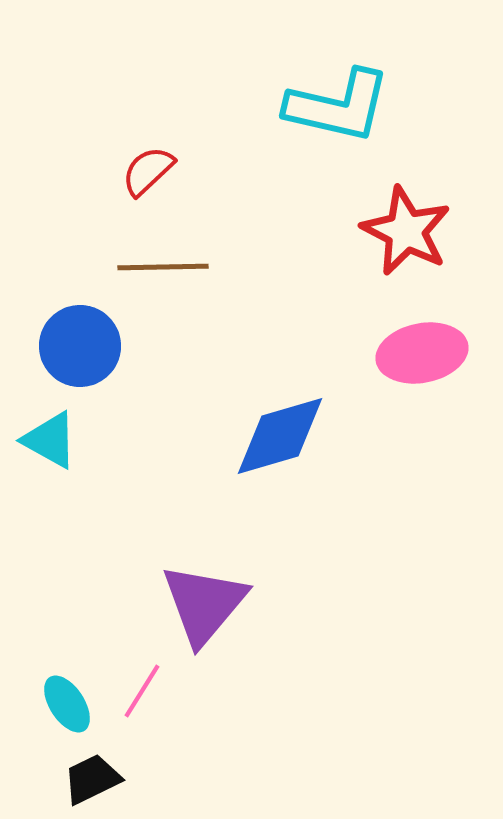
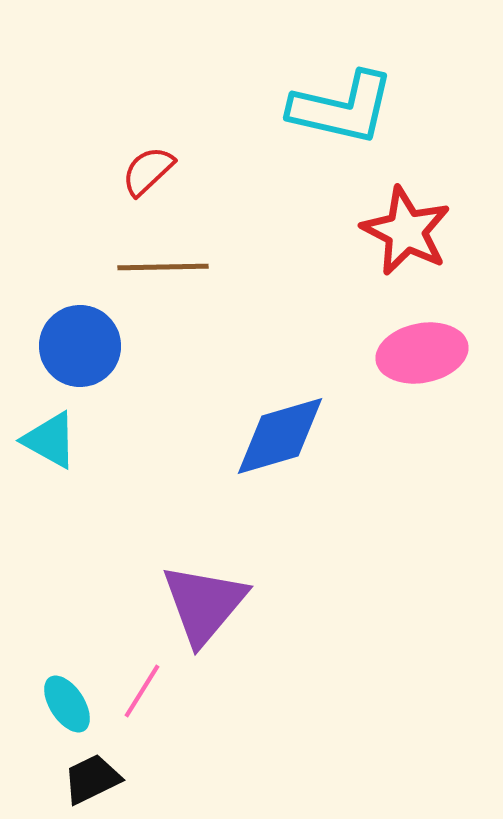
cyan L-shape: moved 4 px right, 2 px down
